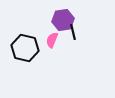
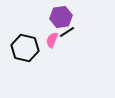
purple hexagon: moved 2 px left, 3 px up
black line: moved 6 px left; rotated 70 degrees clockwise
